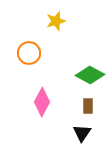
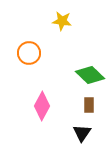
yellow star: moved 6 px right; rotated 24 degrees clockwise
green diamond: rotated 16 degrees clockwise
pink diamond: moved 4 px down
brown rectangle: moved 1 px right, 1 px up
